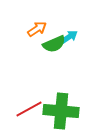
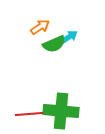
orange arrow: moved 3 px right, 2 px up
red line: moved 5 px down; rotated 24 degrees clockwise
